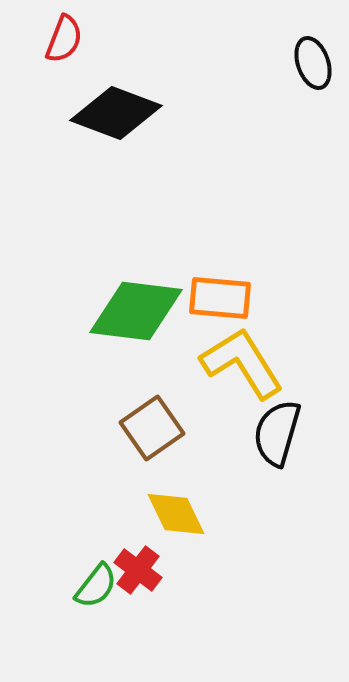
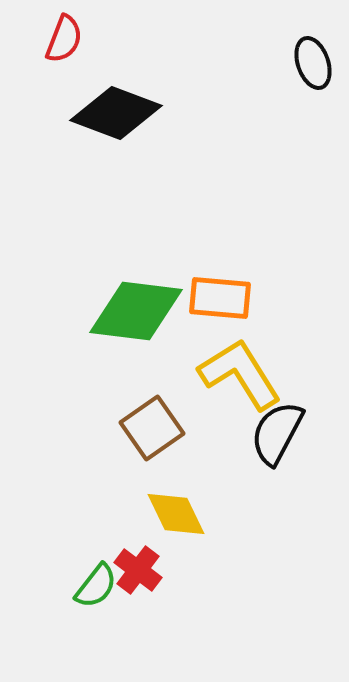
yellow L-shape: moved 2 px left, 11 px down
black semicircle: rotated 12 degrees clockwise
